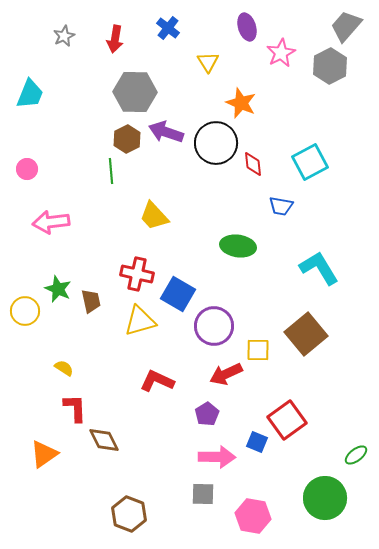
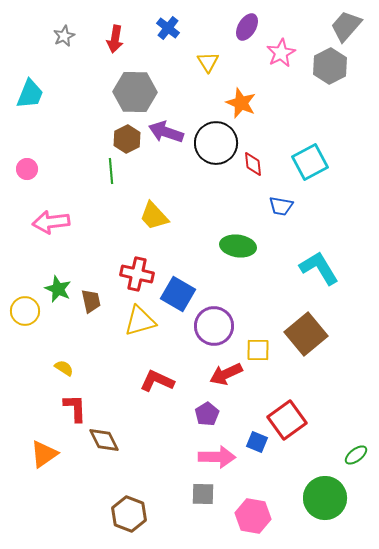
purple ellipse at (247, 27): rotated 48 degrees clockwise
